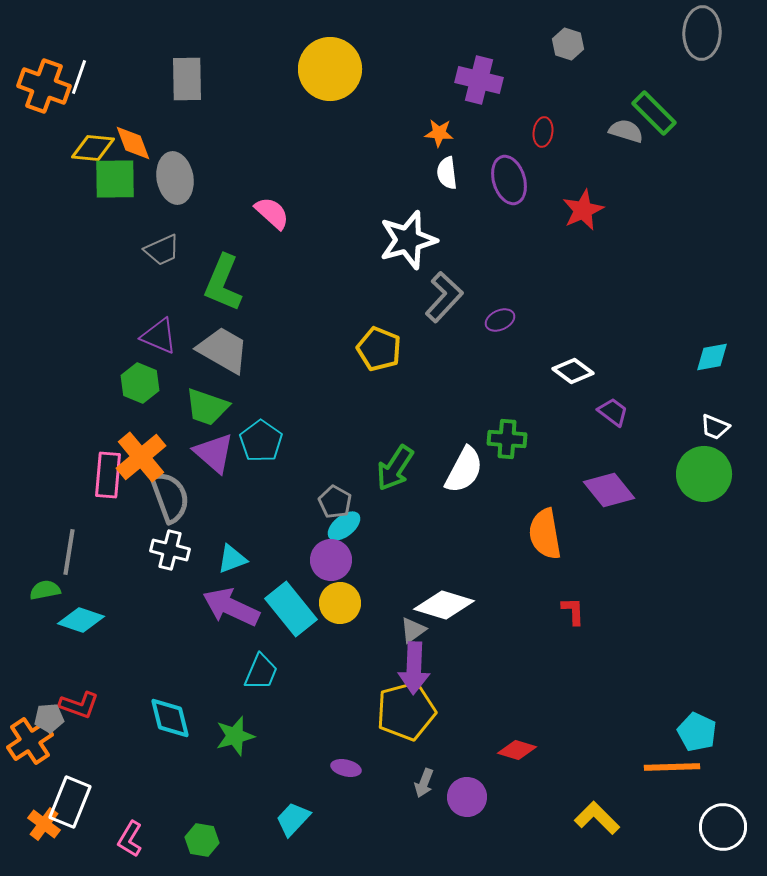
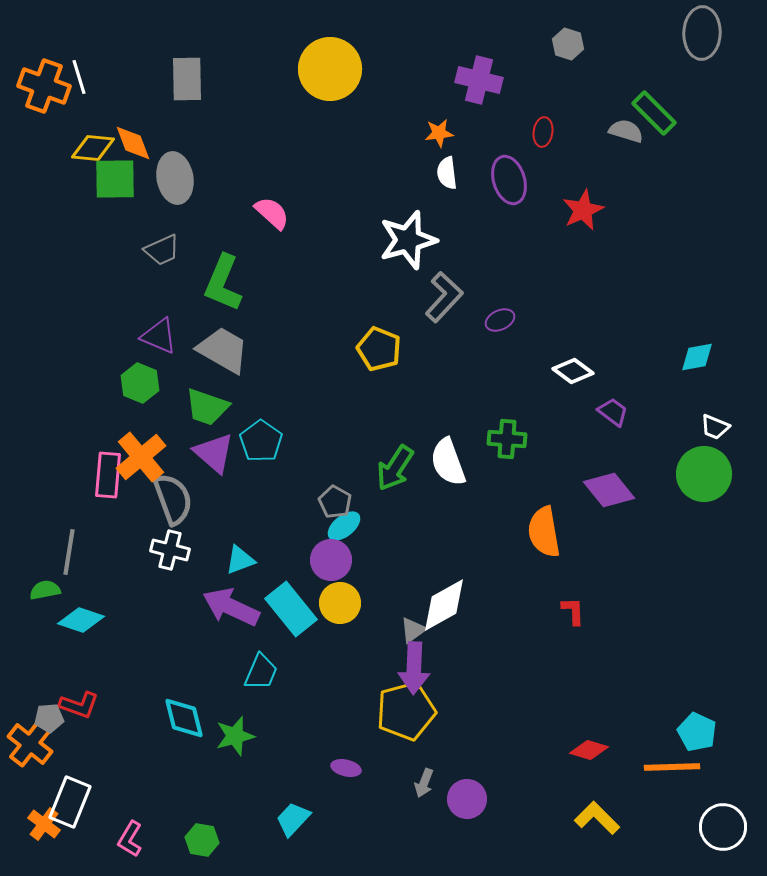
white line at (79, 77): rotated 36 degrees counterclockwise
orange star at (439, 133): rotated 12 degrees counterclockwise
cyan diamond at (712, 357): moved 15 px left
white semicircle at (464, 470): moved 16 px left, 8 px up; rotated 132 degrees clockwise
gray semicircle at (170, 497): moved 3 px right, 2 px down
orange semicircle at (545, 534): moved 1 px left, 2 px up
cyan triangle at (232, 559): moved 8 px right, 1 px down
white diamond at (444, 605): rotated 46 degrees counterclockwise
cyan diamond at (170, 718): moved 14 px right
orange cross at (30, 741): moved 3 px down; rotated 18 degrees counterclockwise
red diamond at (517, 750): moved 72 px right
purple circle at (467, 797): moved 2 px down
